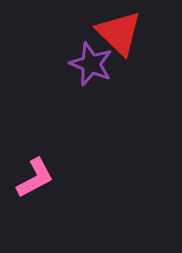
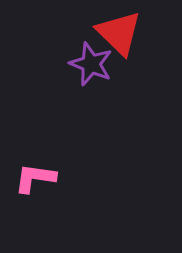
pink L-shape: rotated 144 degrees counterclockwise
